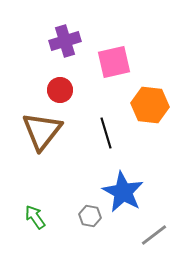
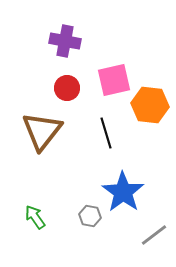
purple cross: rotated 28 degrees clockwise
pink square: moved 18 px down
red circle: moved 7 px right, 2 px up
blue star: rotated 6 degrees clockwise
